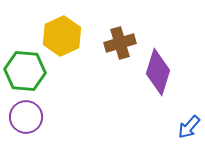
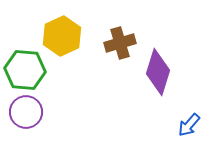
green hexagon: moved 1 px up
purple circle: moved 5 px up
blue arrow: moved 2 px up
